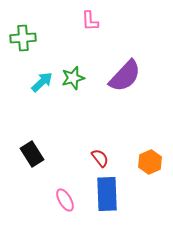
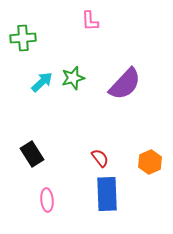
purple semicircle: moved 8 px down
pink ellipse: moved 18 px left; rotated 25 degrees clockwise
